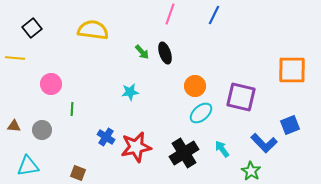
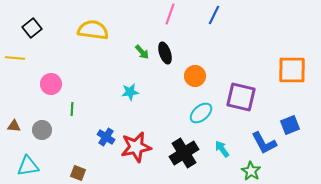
orange circle: moved 10 px up
blue L-shape: rotated 16 degrees clockwise
